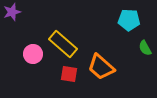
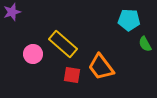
green semicircle: moved 4 px up
orange trapezoid: rotated 12 degrees clockwise
red square: moved 3 px right, 1 px down
